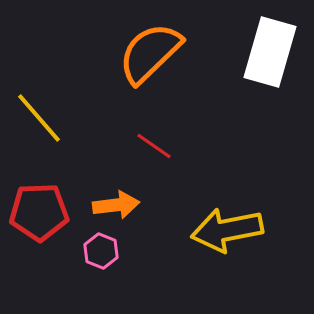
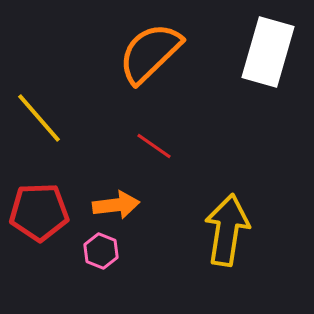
white rectangle: moved 2 px left
yellow arrow: rotated 110 degrees clockwise
